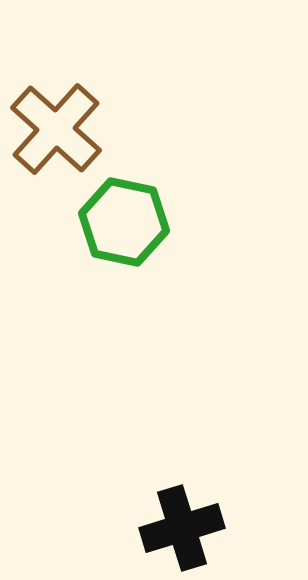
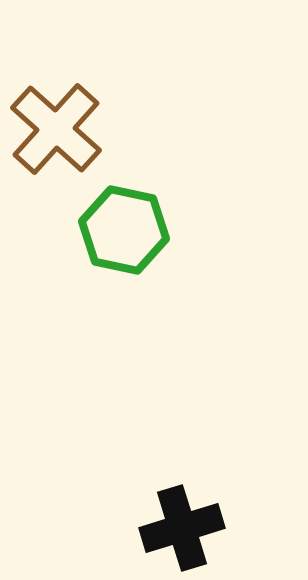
green hexagon: moved 8 px down
